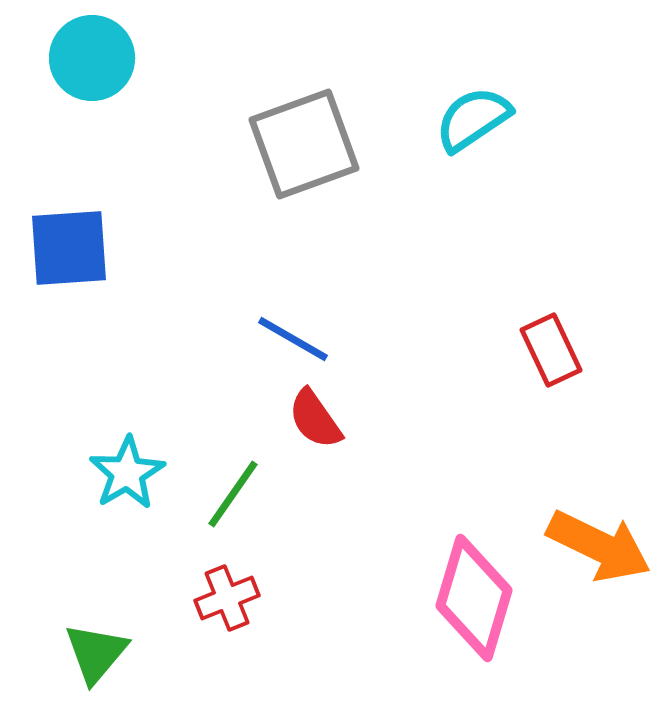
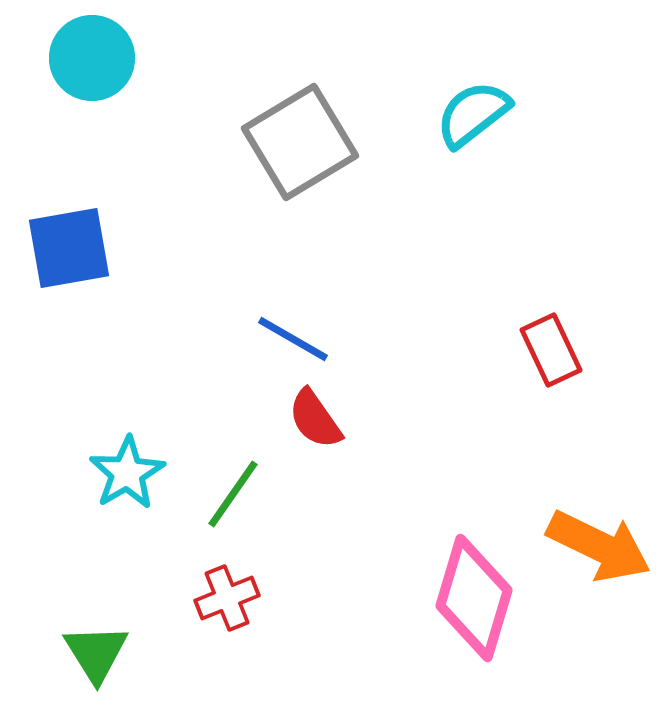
cyan semicircle: moved 5 px up; rotated 4 degrees counterclockwise
gray square: moved 4 px left, 2 px up; rotated 11 degrees counterclockwise
blue square: rotated 6 degrees counterclockwise
green triangle: rotated 12 degrees counterclockwise
